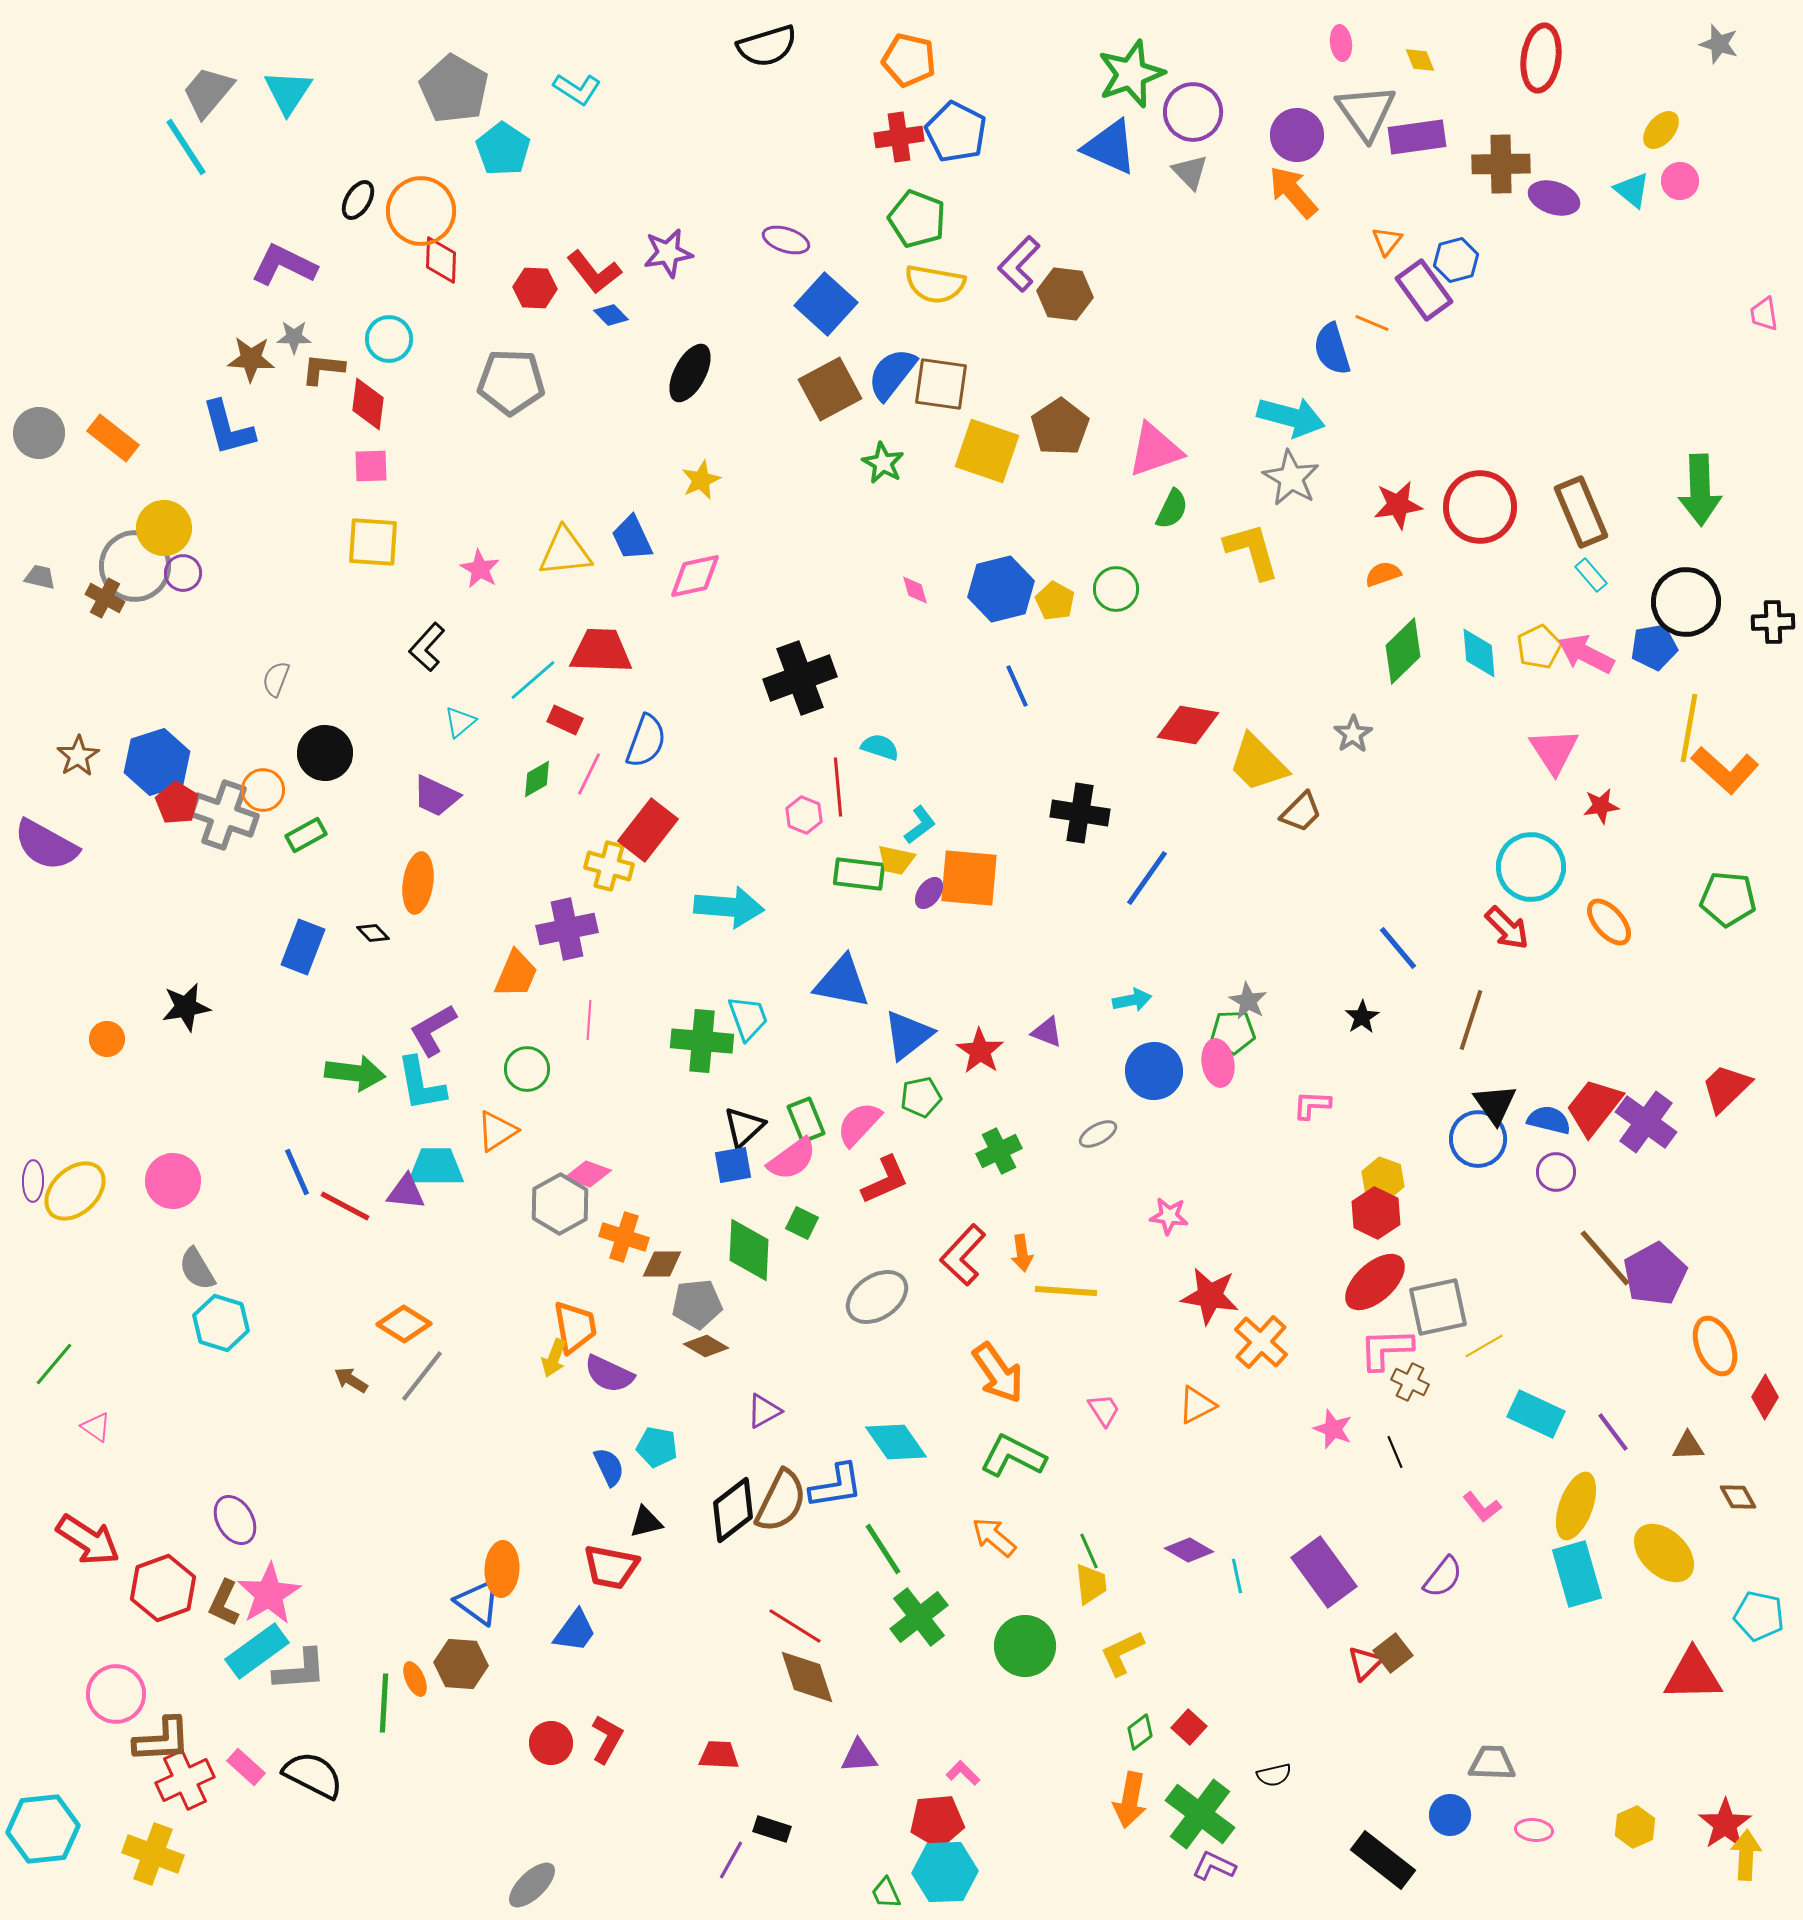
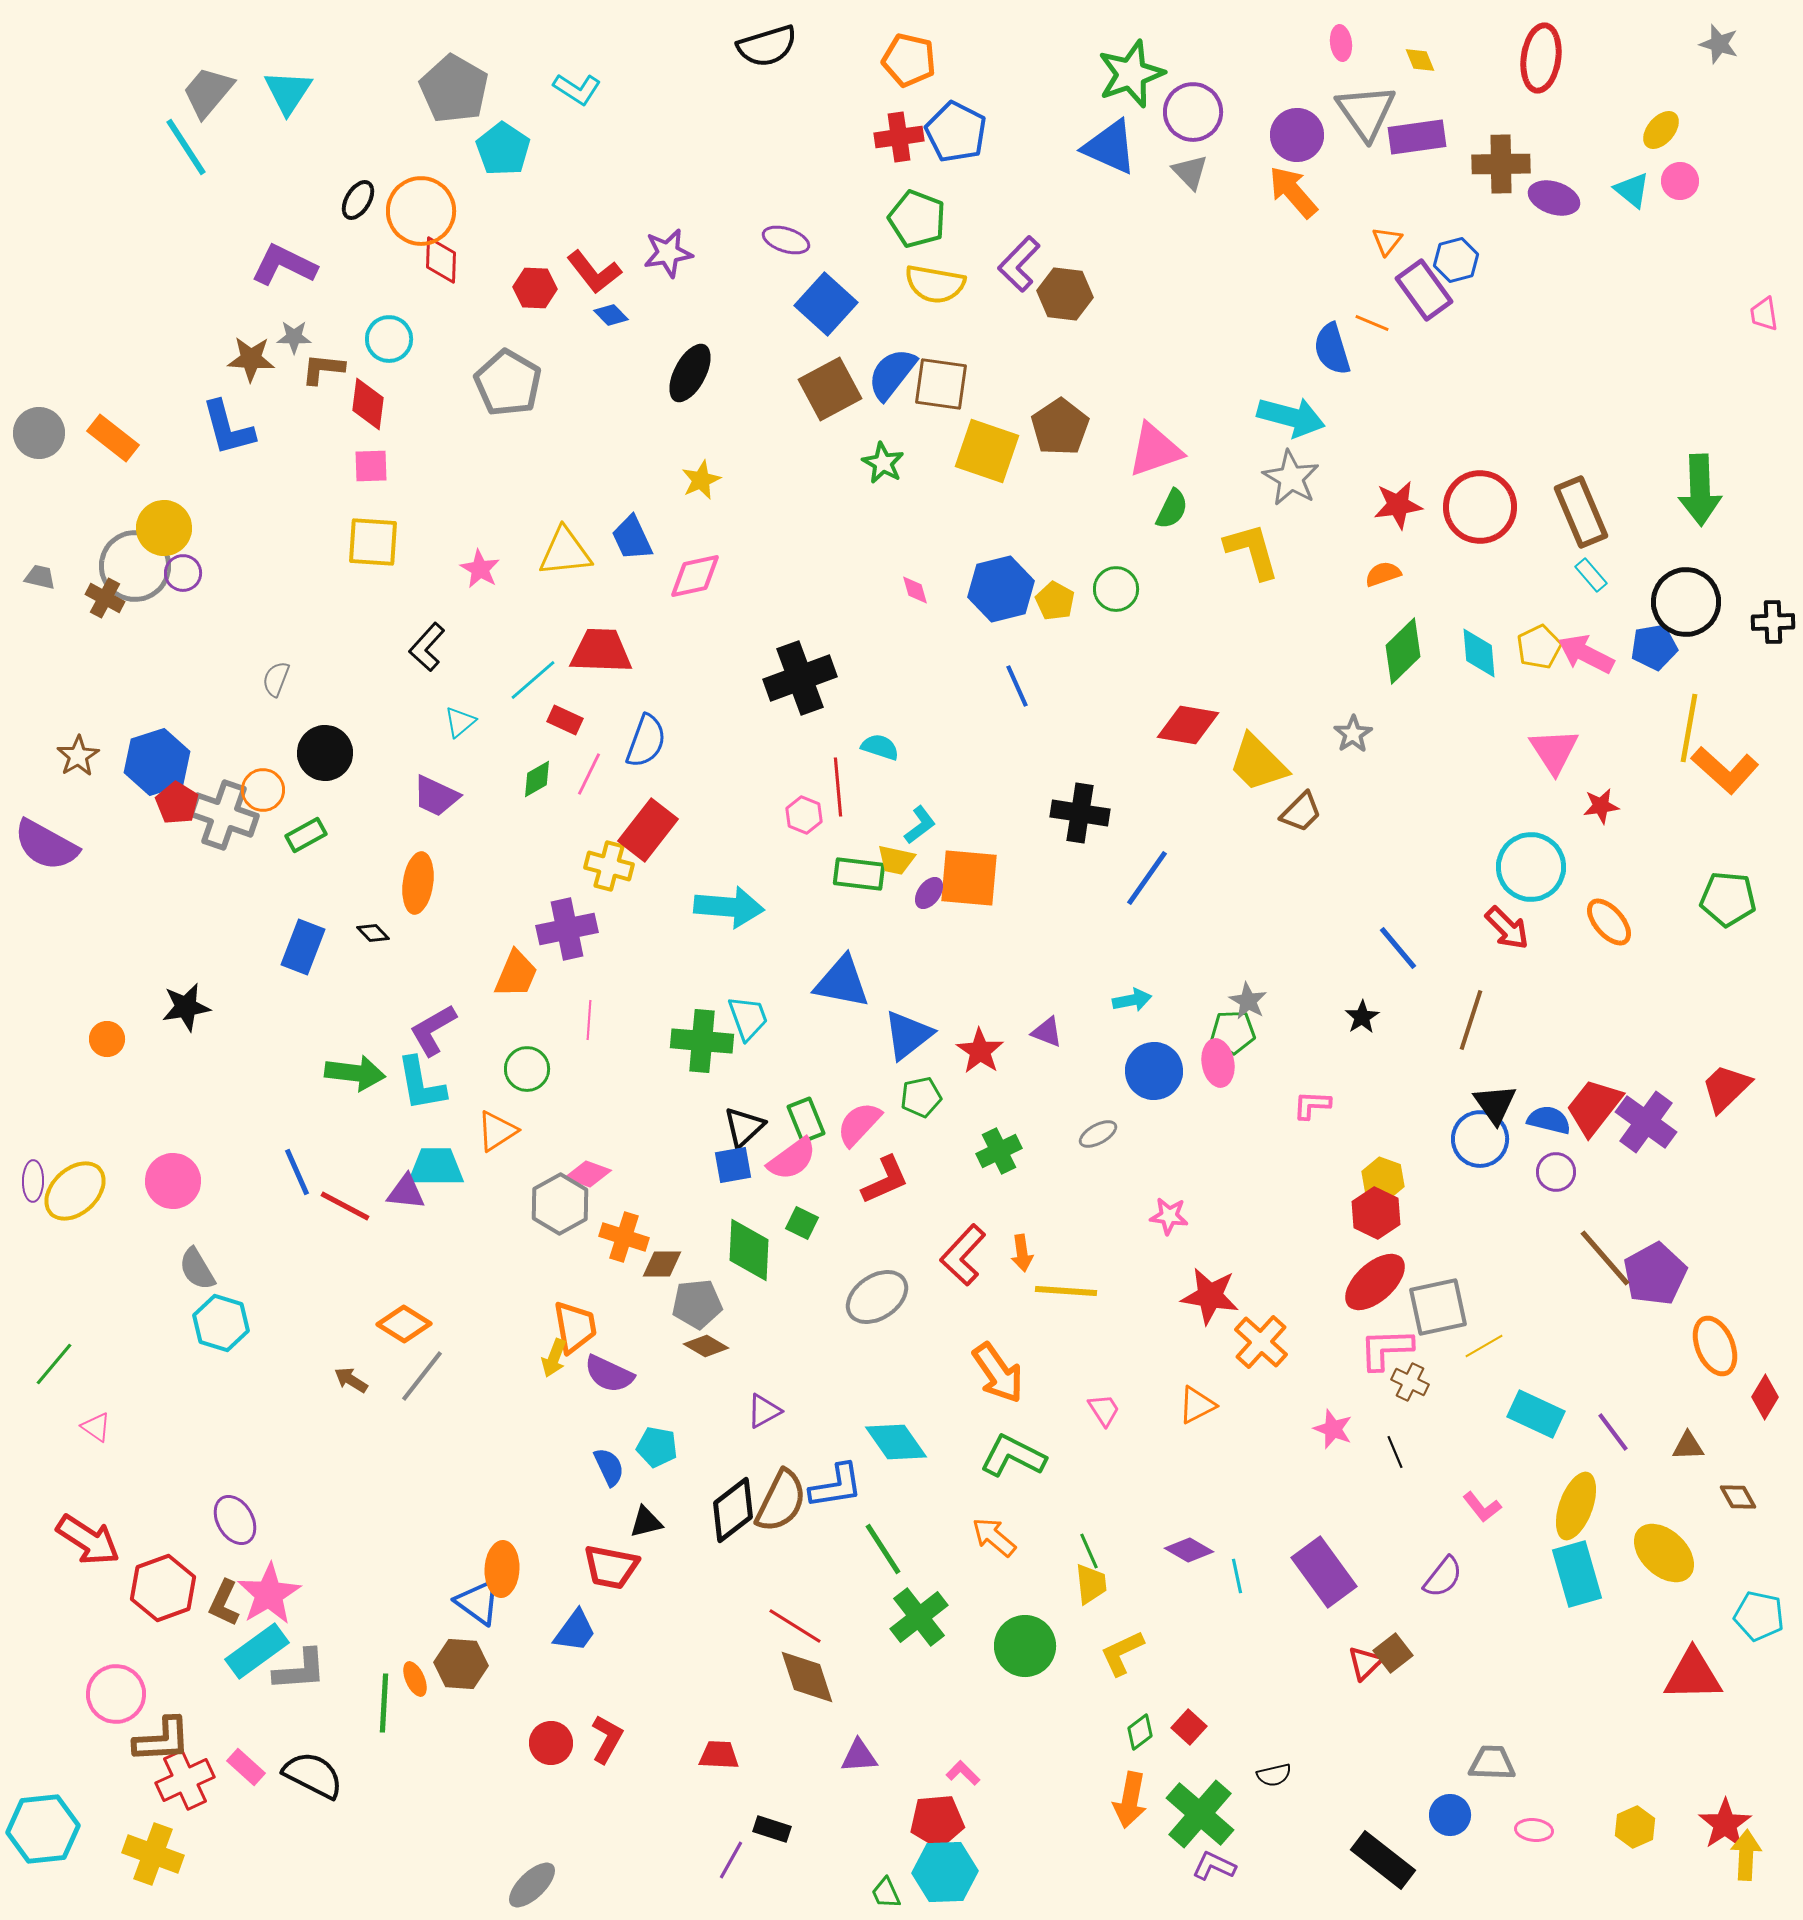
gray pentagon at (511, 382): moved 3 px left, 1 px down; rotated 28 degrees clockwise
blue circle at (1478, 1139): moved 2 px right
green cross at (1200, 1814): rotated 4 degrees clockwise
